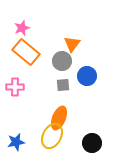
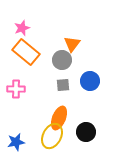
gray circle: moved 1 px up
blue circle: moved 3 px right, 5 px down
pink cross: moved 1 px right, 2 px down
black circle: moved 6 px left, 11 px up
